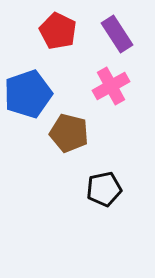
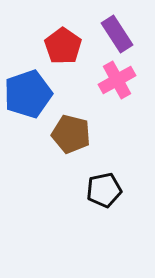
red pentagon: moved 5 px right, 15 px down; rotated 9 degrees clockwise
pink cross: moved 6 px right, 6 px up
brown pentagon: moved 2 px right, 1 px down
black pentagon: moved 1 px down
